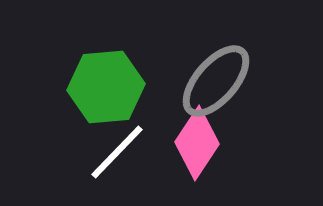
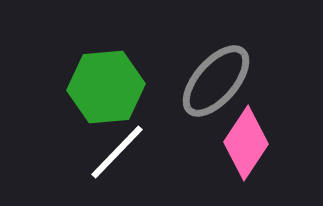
pink diamond: moved 49 px right
